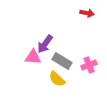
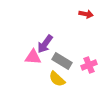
red arrow: moved 1 px left, 1 px down
